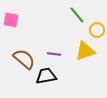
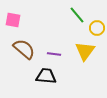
pink square: moved 2 px right
yellow circle: moved 2 px up
yellow triangle: rotated 35 degrees counterclockwise
brown semicircle: moved 10 px up
black trapezoid: rotated 15 degrees clockwise
